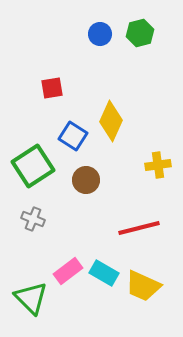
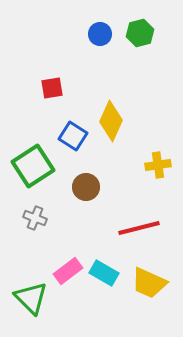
brown circle: moved 7 px down
gray cross: moved 2 px right, 1 px up
yellow trapezoid: moved 6 px right, 3 px up
